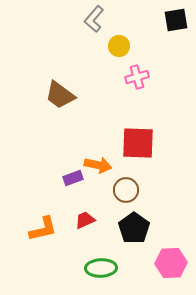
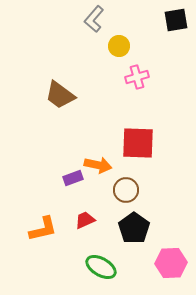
green ellipse: moved 1 px up; rotated 32 degrees clockwise
